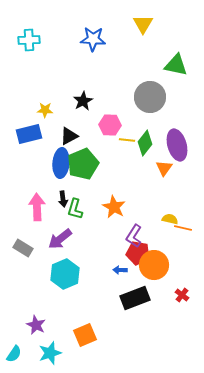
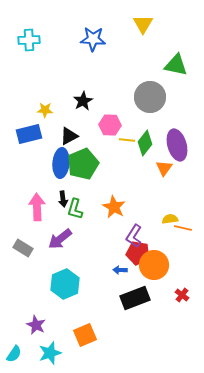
yellow semicircle: rotated 21 degrees counterclockwise
cyan hexagon: moved 10 px down
